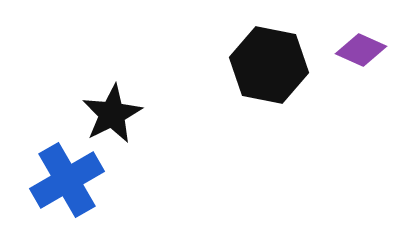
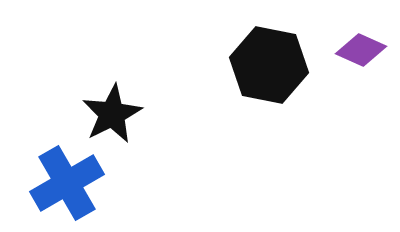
blue cross: moved 3 px down
